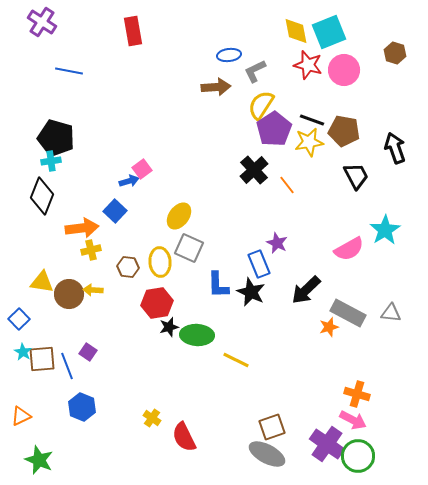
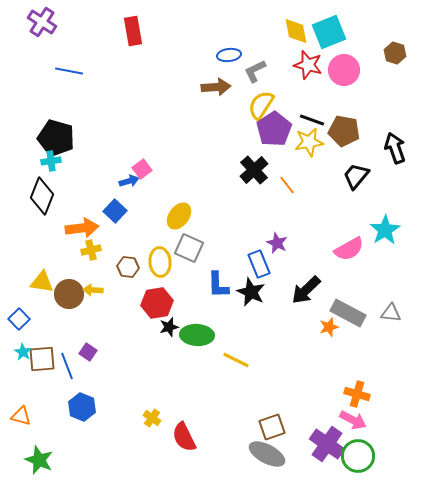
black trapezoid at (356, 176): rotated 112 degrees counterclockwise
orange triangle at (21, 416): rotated 40 degrees clockwise
